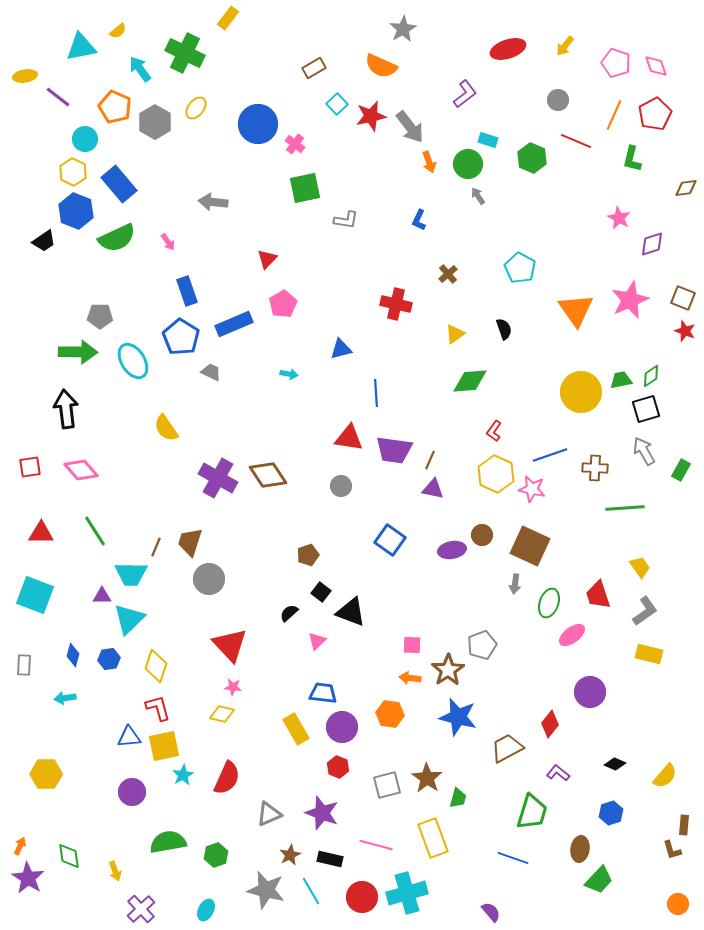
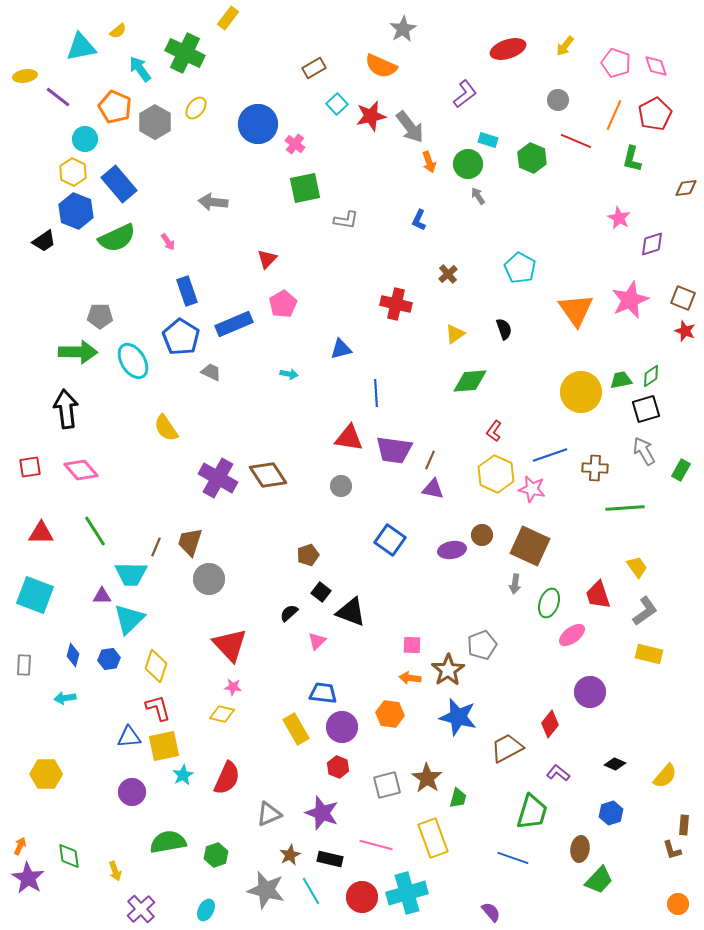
yellow trapezoid at (640, 567): moved 3 px left
